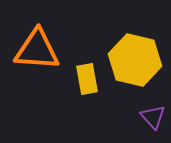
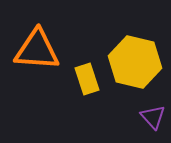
yellow hexagon: moved 2 px down
yellow rectangle: rotated 8 degrees counterclockwise
